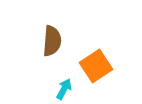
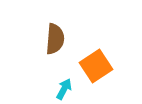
brown semicircle: moved 3 px right, 2 px up
